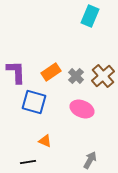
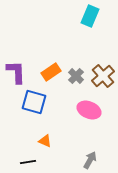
pink ellipse: moved 7 px right, 1 px down
